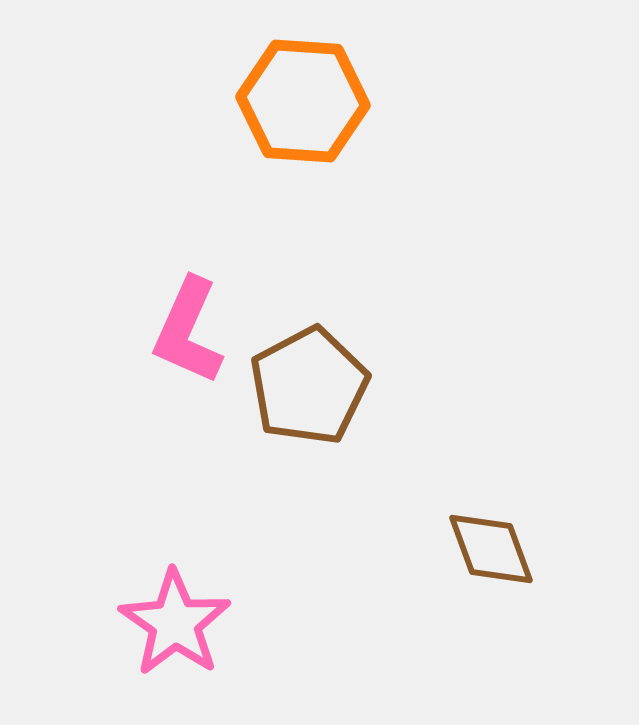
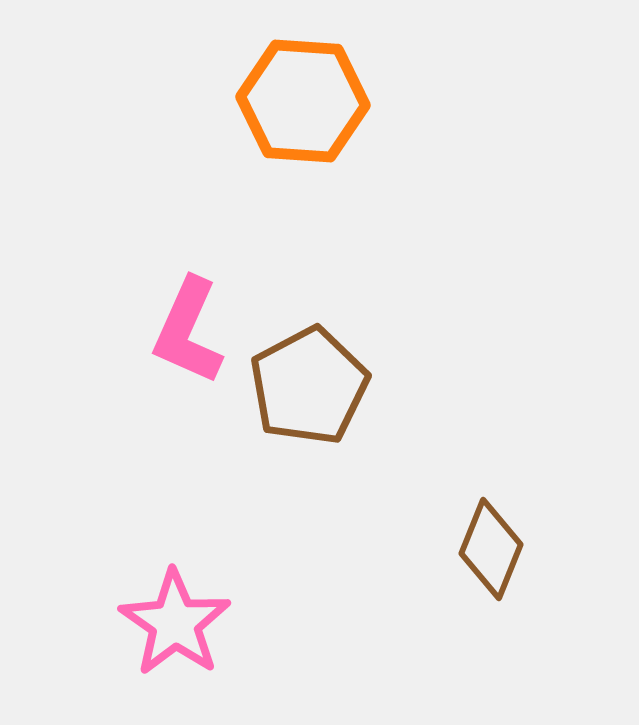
brown diamond: rotated 42 degrees clockwise
